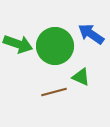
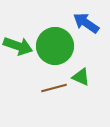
blue arrow: moved 5 px left, 11 px up
green arrow: moved 2 px down
brown line: moved 4 px up
